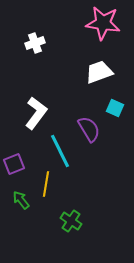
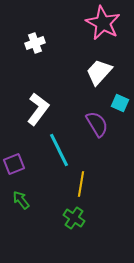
pink star: rotated 20 degrees clockwise
white trapezoid: rotated 28 degrees counterclockwise
cyan square: moved 5 px right, 5 px up
white L-shape: moved 2 px right, 4 px up
purple semicircle: moved 8 px right, 5 px up
cyan line: moved 1 px left, 1 px up
yellow line: moved 35 px right
green cross: moved 3 px right, 3 px up
